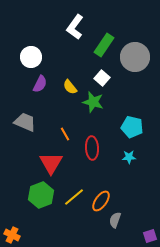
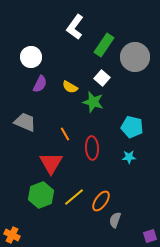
yellow semicircle: rotated 21 degrees counterclockwise
